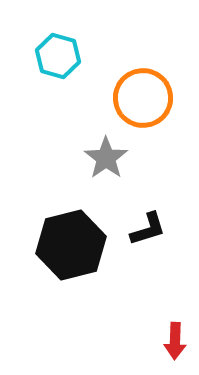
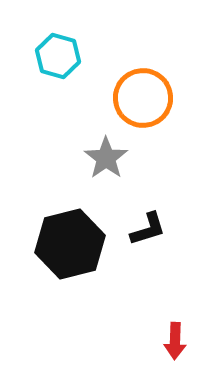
black hexagon: moved 1 px left, 1 px up
